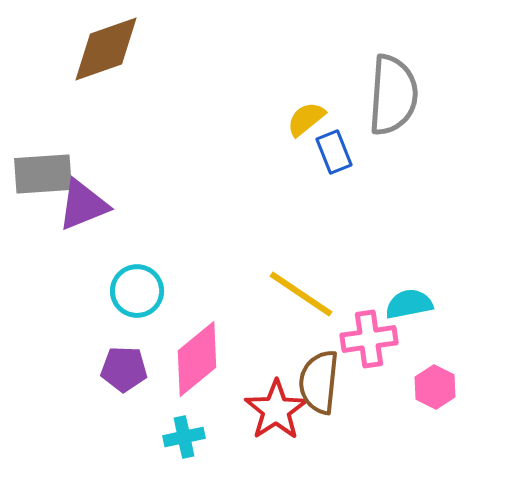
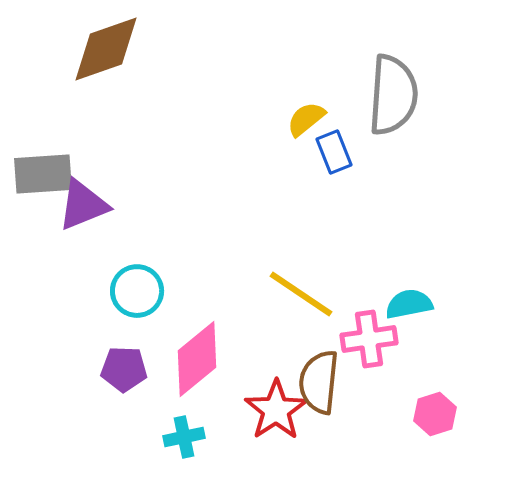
pink hexagon: moved 27 px down; rotated 15 degrees clockwise
